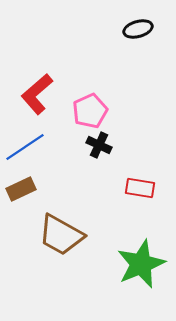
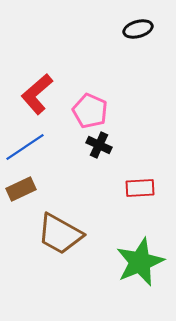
pink pentagon: rotated 24 degrees counterclockwise
red rectangle: rotated 12 degrees counterclockwise
brown trapezoid: moved 1 px left, 1 px up
green star: moved 1 px left, 2 px up
